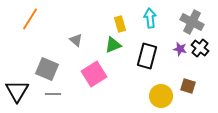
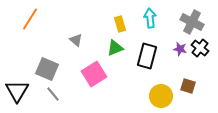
green triangle: moved 2 px right, 3 px down
gray line: rotated 49 degrees clockwise
